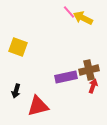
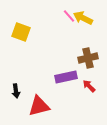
pink line: moved 4 px down
yellow square: moved 3 px right, 15 px up
brown cross: moved 1 px left, 12 px up
red arrow: moved 4 px left; rotated 64 degrees counterclockwise
black arrow: rotated 24 degrees counterclockwise
red triangle: moved 1 px right
